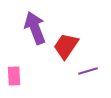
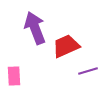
red trapezoid: rotated 32 degrees clockwise
